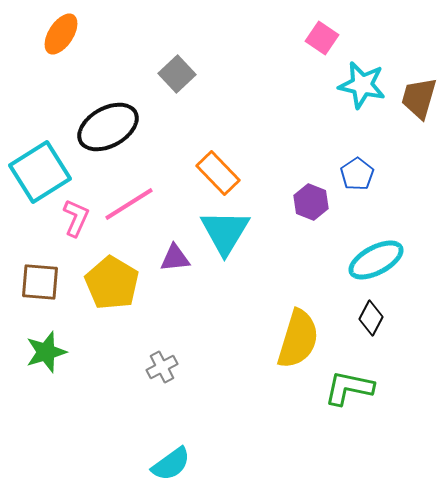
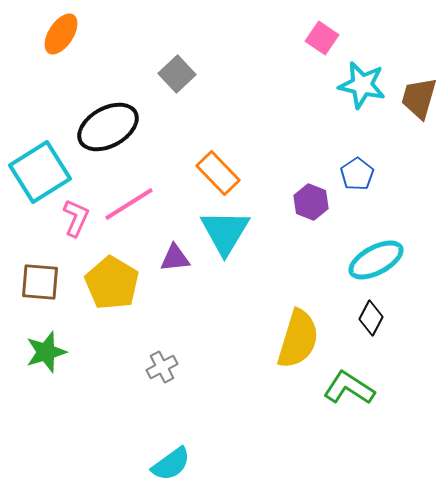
green L-shape: rotated 21 degrees clockwise
